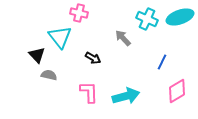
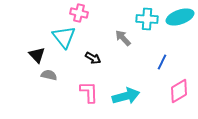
cyan cross: rotated 20 degrees counterclockwise
cyan triangle: moved 4 px right
pink diamond: moved 2 px right
